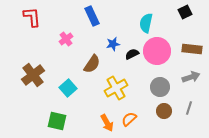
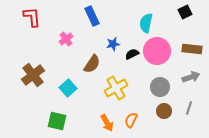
orange semicircle: moved 2 px right, 1 px down; rotated 21 degrees counterclockwise
